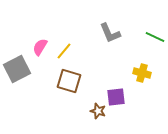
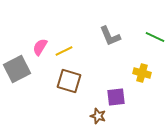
gray L-shape: moved 3 px down
yellow line: rotated 24 degrees clockwise
brown star: moved 5 px down
